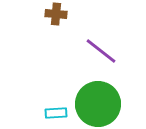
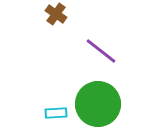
brown cross: rotated 30 degrees clockwise
